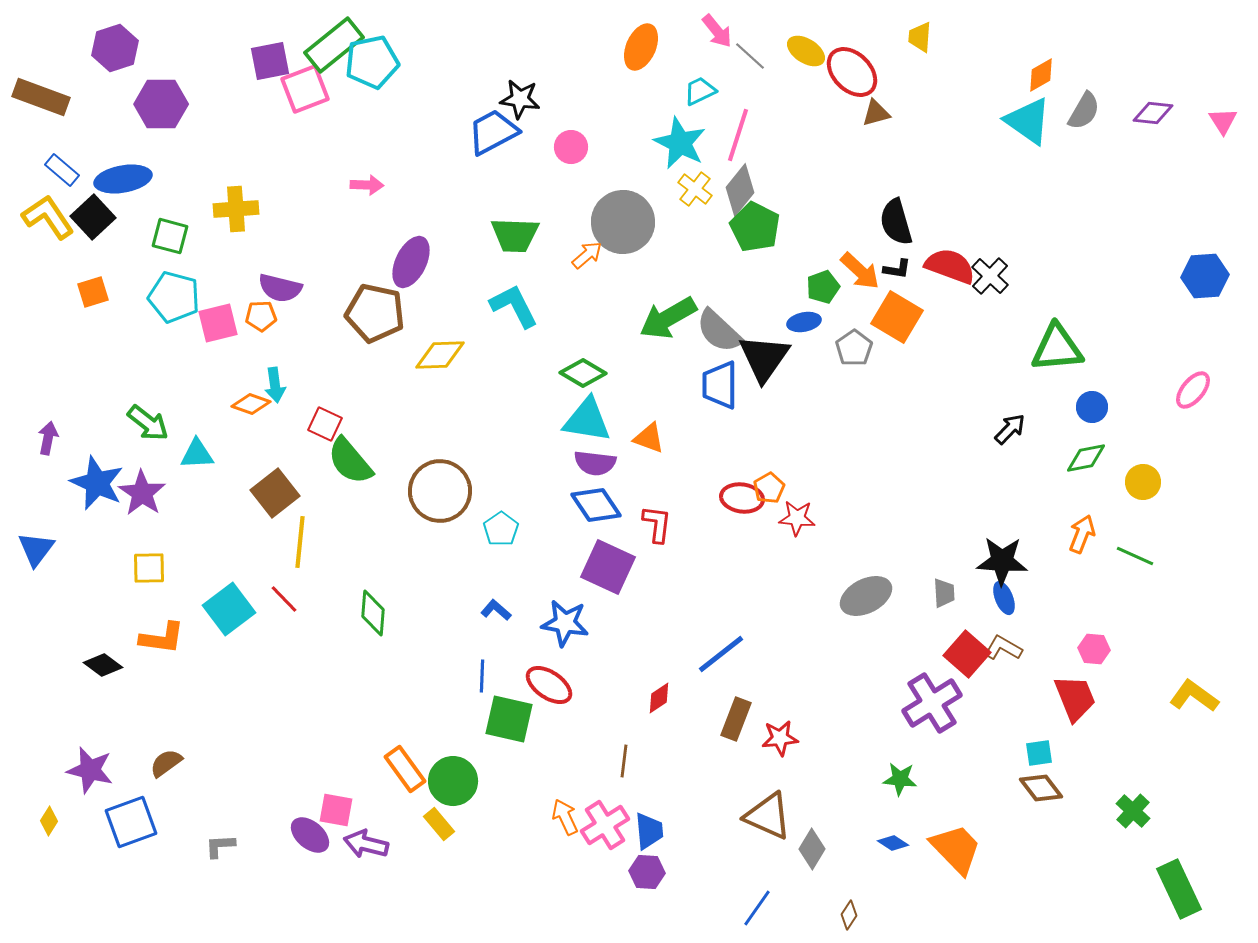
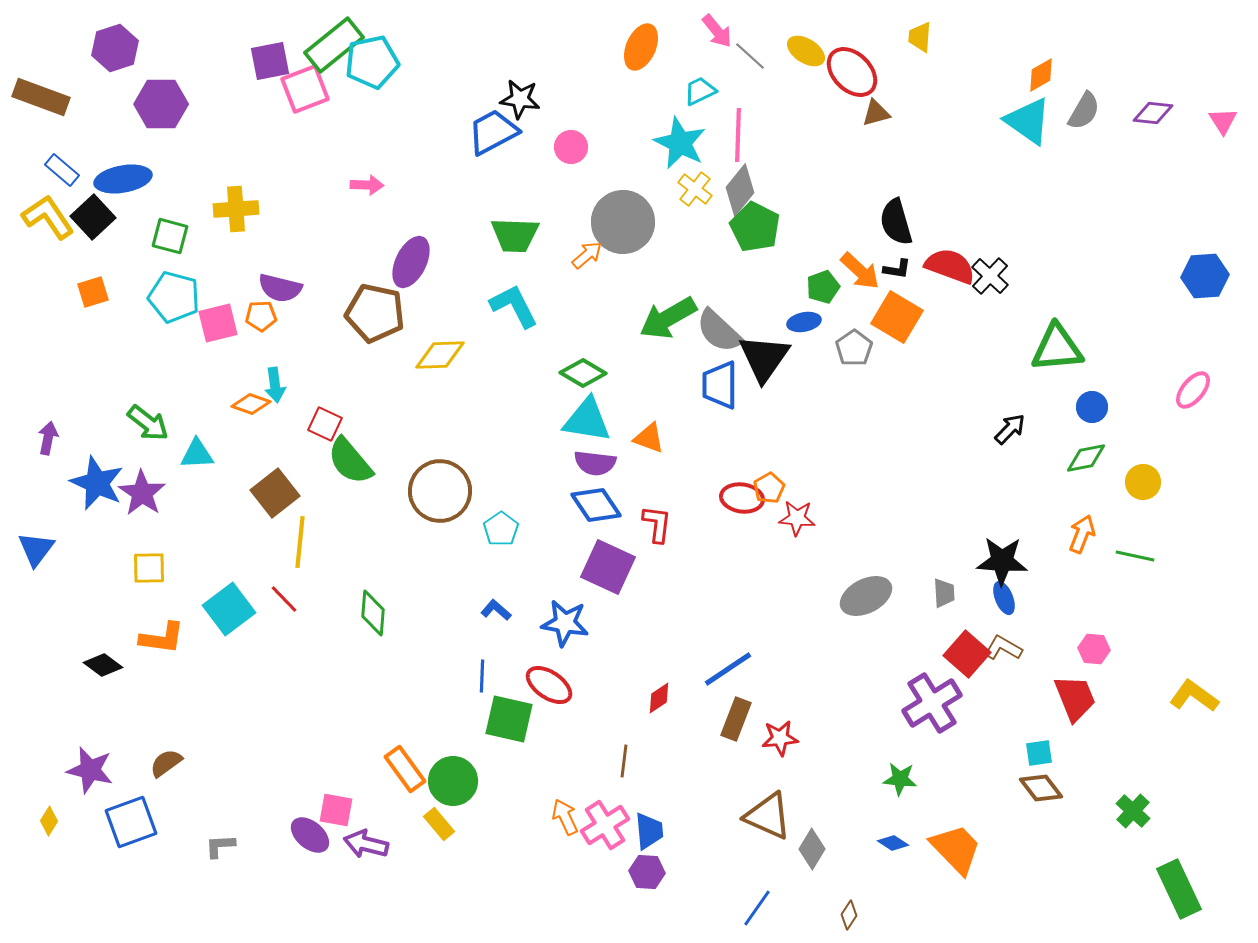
pink line at (738, 135): rotated 16 degrees counterclockwise
green line at (1135, 556): rotated 12 degrees counterclockwise
blue line at (721, 654): moved 7 px right, 15 px down; rotated 4 degrees clockwise
